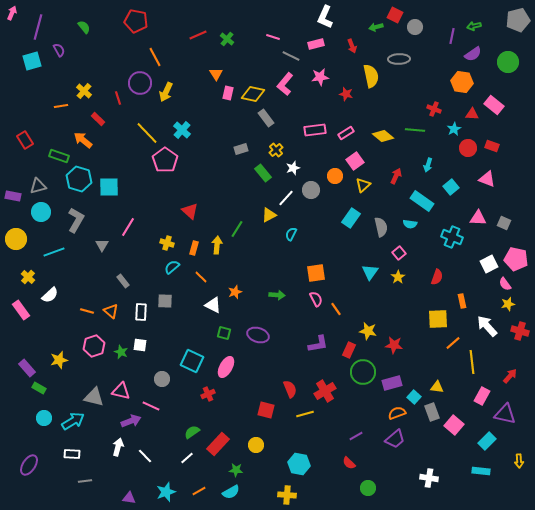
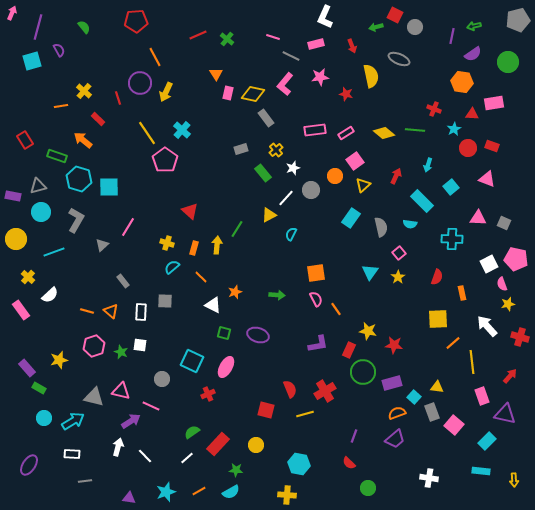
red pentagon at (136, 21): rotated 15 degrees counterclockwise
gray ellipse at (399, 59): rotated 25 degrees clockwise
pink rectangle at (494, 105): moved 2 px up; rotated 48 degrees counterclockwise
yellow line at (147, 133): rotated 10 degrees clockwise
yellow diamond at (383, 136): moved 1 px right, 3 px up
green rectangle at (59, 156): moved 2 px left
cyan rectangle at (422, 201): rotated 10 degrees clockwise
cyan cross at (452, 237): moved 2 px down; rotated 20 degrees counterclockwise
gray triangle at (102, 245): rotated 16 degrees clockwise
pink semicircle at (505, 284): moved 3 px left; rotated 16 degrees clockwise
orange rectangle at (462, 301): moved 8 px up
red cross at (520, 331): moved 6 px down
pink rectangle at (482, 396): rotated 48 degrees counterclockwise
purple arrow at (131, 421): rotated 12 degrees counterclockwise
purple line at (356, 436): moved 2 px left; rotated 40 degrees counterclockwise
yellow arrow at (519, 461): moved 5 px left, 19 px down
